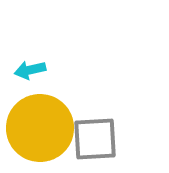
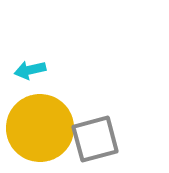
gray square: rotated 12 degrees counterclockwise
